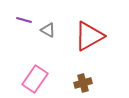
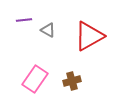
purple line: rotated 21 degrees counterclockwise
brown cross: moved 11 px left, 2 px up
